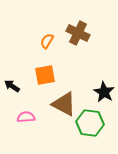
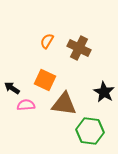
brown cross: moved 1 px right, 15 px down
orange square: moved 5 px down; rotated 35 degrees clockwise
black arrow: moved 2 px down
brown triangle: rotated 20 degrees counterclockwise
pink semicircle: moved 12 px up
green hexagon: moved 8 px down
